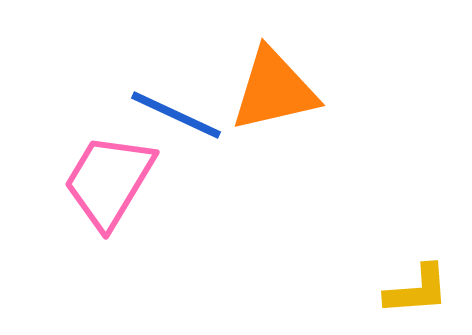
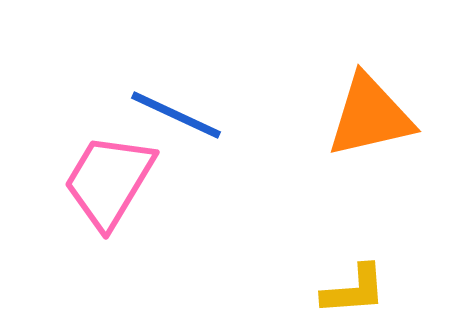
orange triangle: moved 96 px right, 26 px down
yellow L-shape: moved 63 px left
